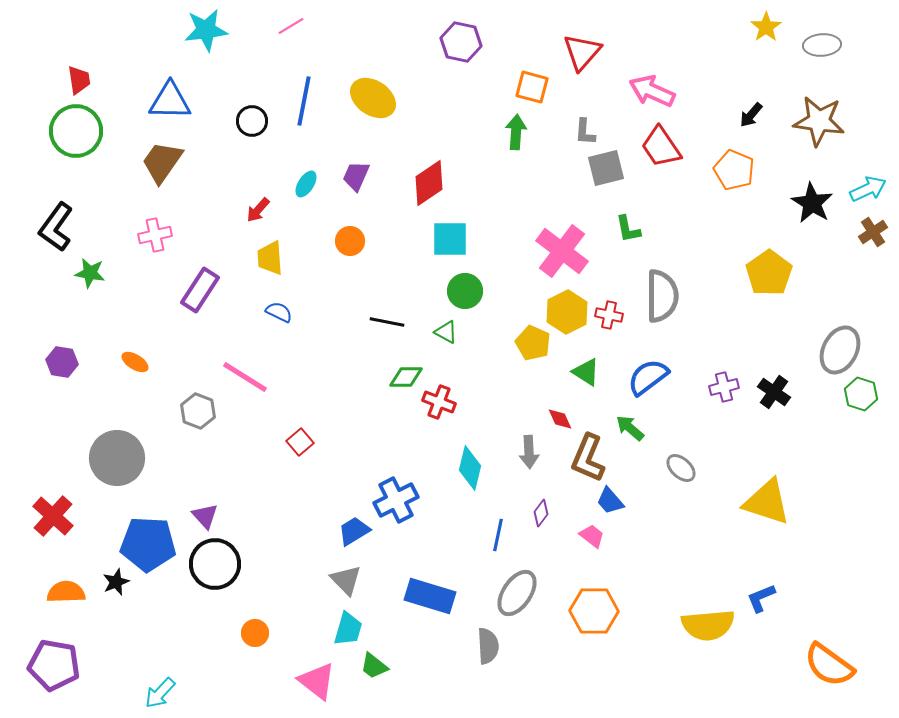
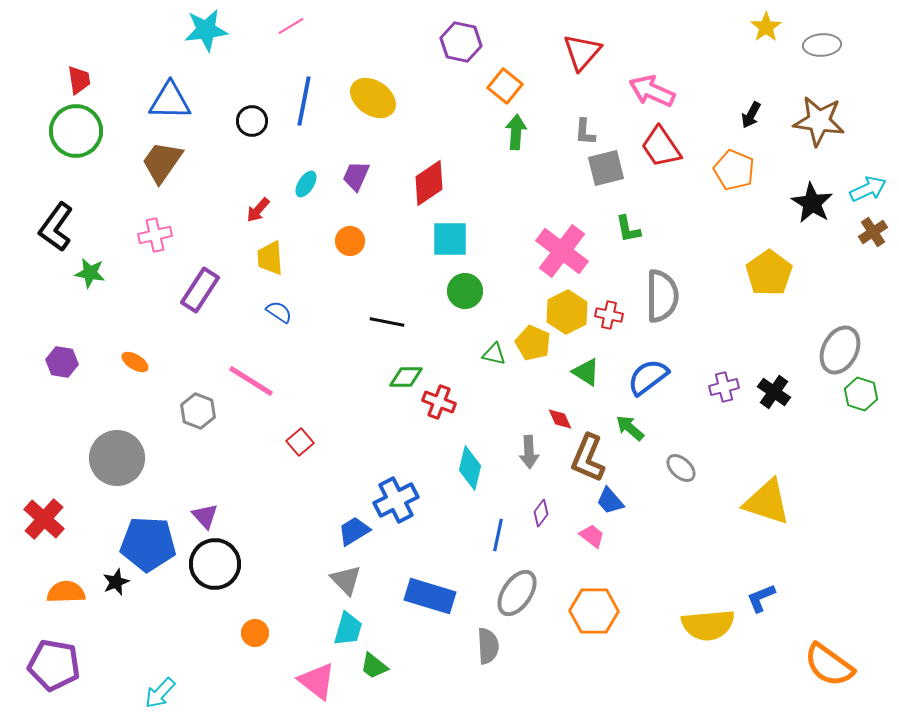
orange square at (532, 87): moved 27 px left, 1 px up; rotated 24 degrees clockwise
black arrow at (751, 115): rotated 12 degrees counterclockwise
blue semicircle at (279, 312): rotated 8 degrees clockwise
green triangle at (446, 332): moved 48 px right, 22 px down; rotated 15 degrees counterclockwise
pink line at (245, 377): moved 6 px right, 4 px down
red cross at (53, 516): moved 9 px left, 3 px down
